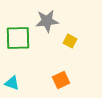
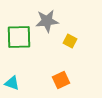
green square: moved 1 px right, 1 px up
